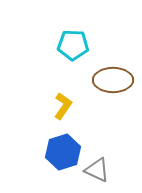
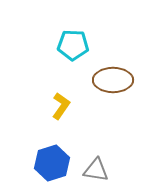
yellow L-shape: moved 2 px left
blue hexagon: moved 11 px left, 11 px down
gray triangle: moved 1 px left; rotated 16 degrees counterclockwise
